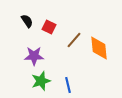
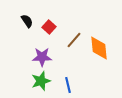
red square: rotated 16 degrees clockwise
purple star: moved 8 px right, 1 px down
